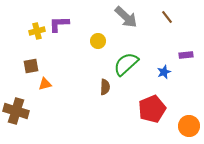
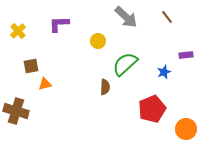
yellow cross: moved 19 px left; rotated 28 degrees counterclockwise
green semicircle: moved 1 px left
orange circle: moved 3 px left, 3 px down
